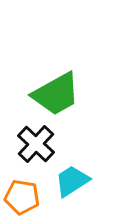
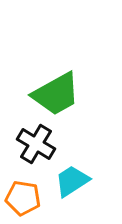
black cross: rotated 12 degrees counterclockwise
orange pentagon: moved 1 px right, 1 px down
